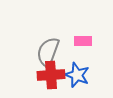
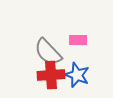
pink rectangle: moved 5 px left, 1 px up
gray semicircle: rotated 64 degrees counterclockwise
